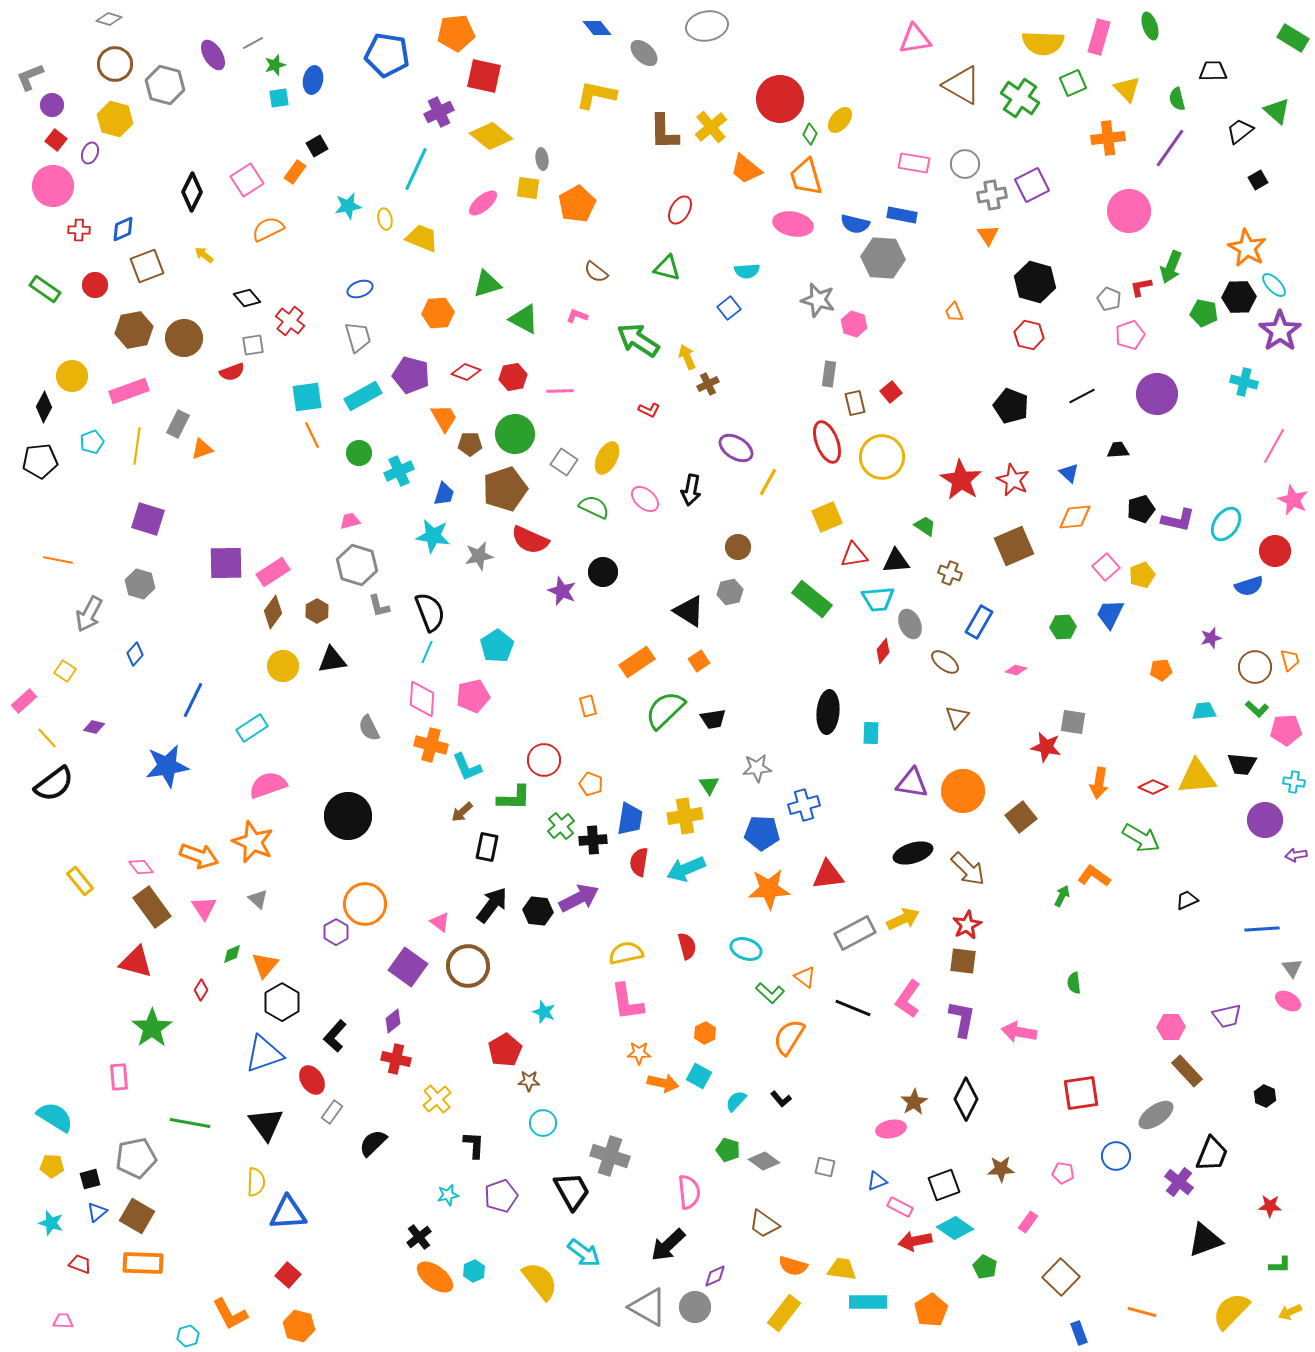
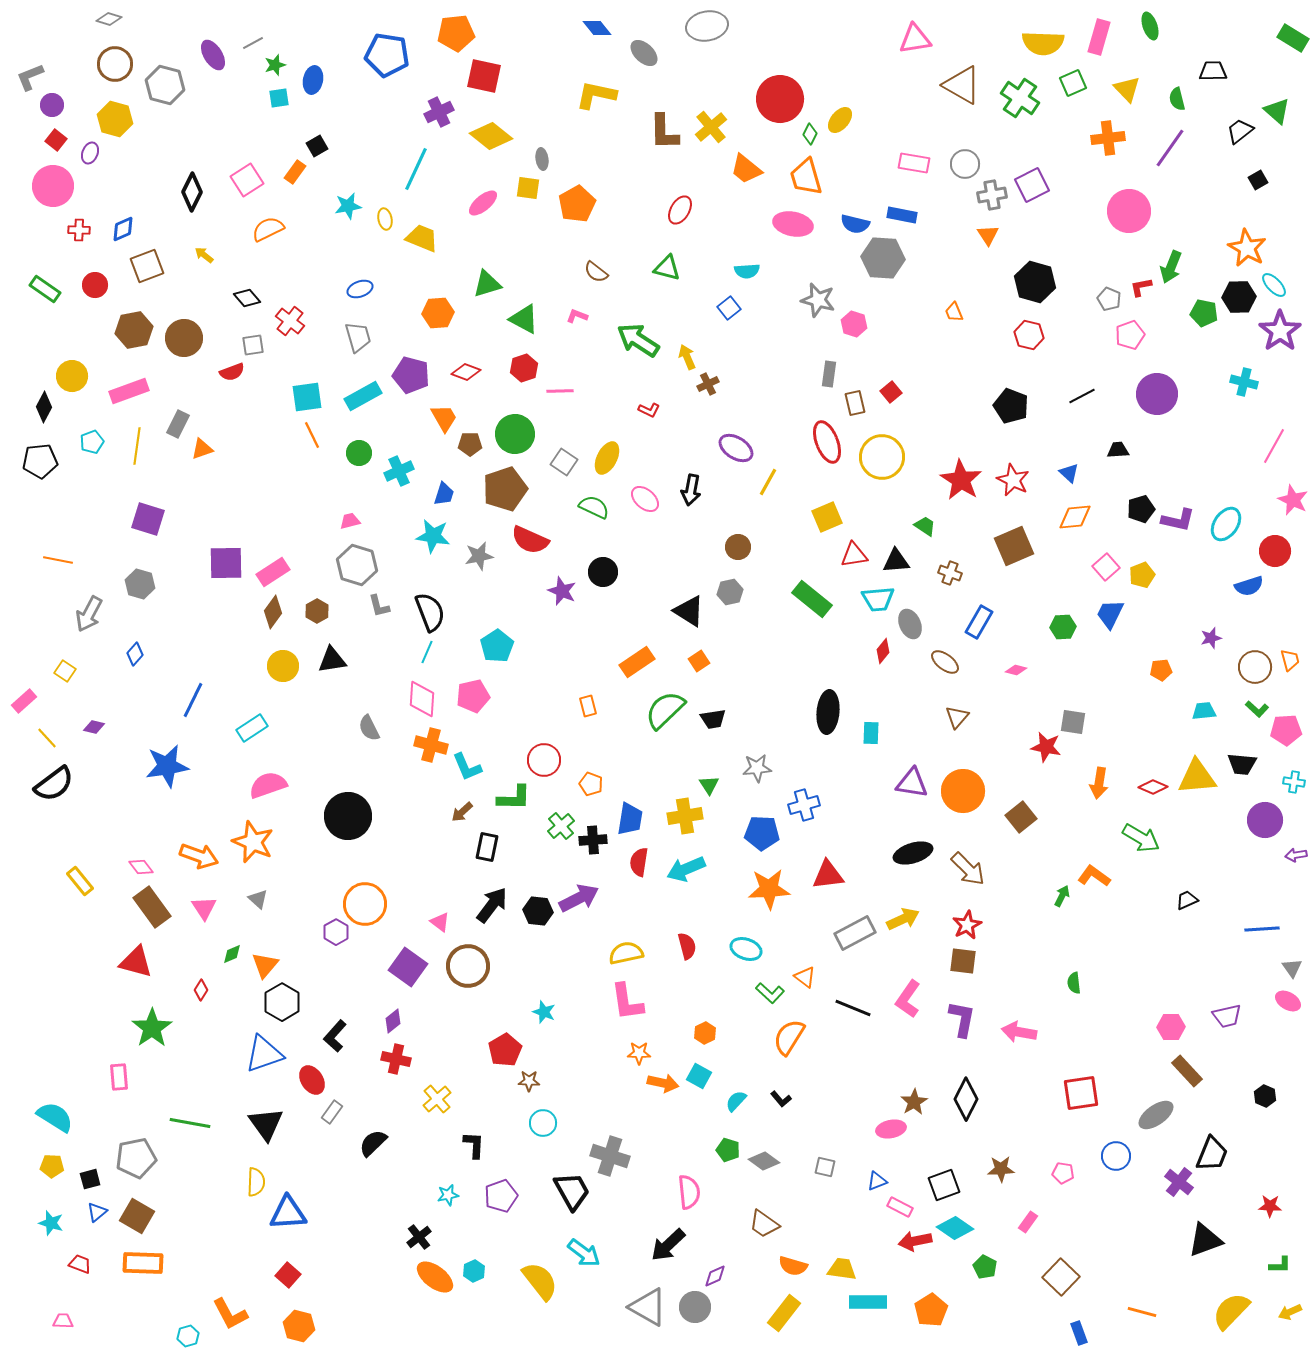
red hexagon at (513, 377): moved 11 px right, 9 px up; rotated 8 degrees counterclockwise
